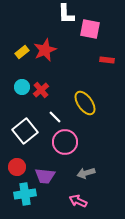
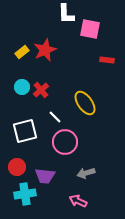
white square: rotated 25 degrees clockwise
